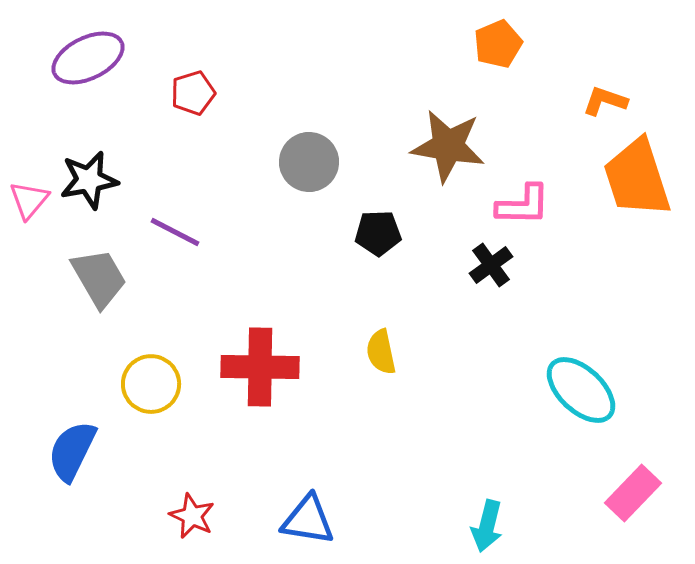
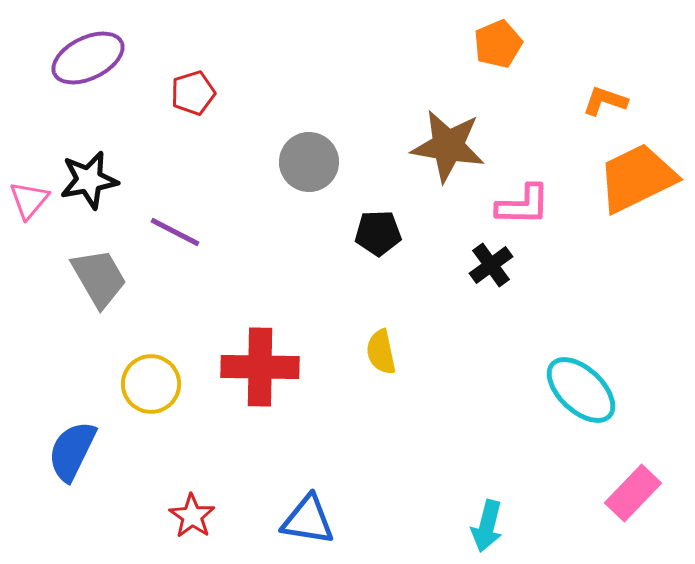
orange trapezoid: rotated 82 degrees clockwise
red star: rotated 9 degrees clockwise
